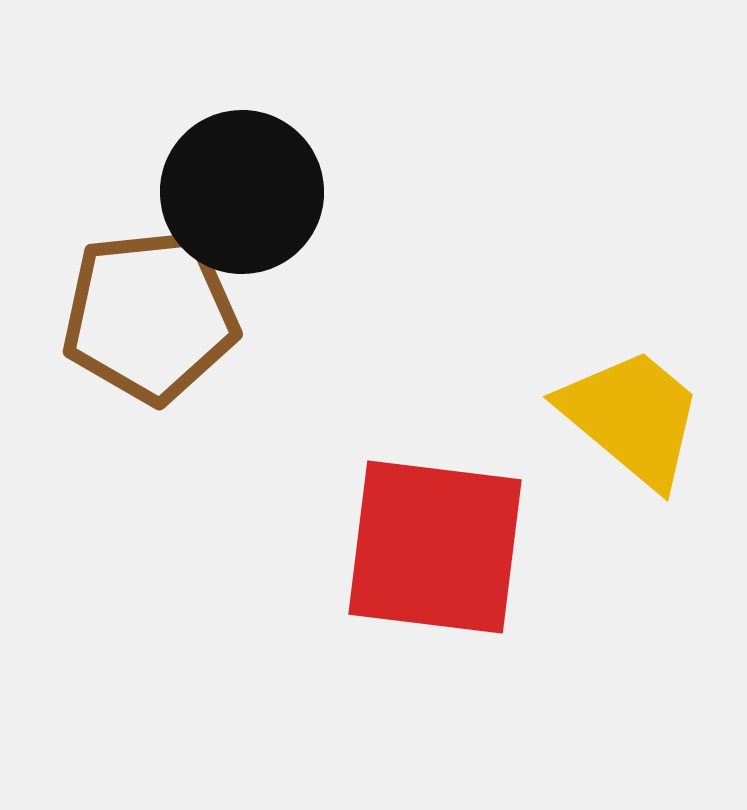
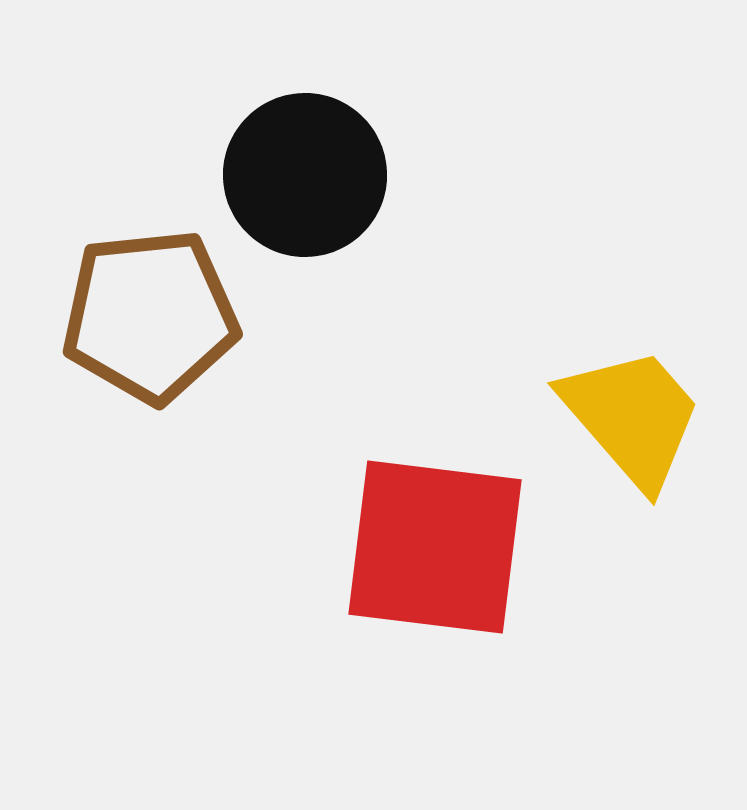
black circle: moved 63 px right, 17 px up
yellow trapezoid: rotated 9 degrees clockwise
